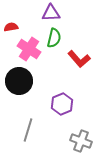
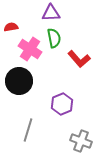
green semicircle: rotated 24 degrees counterclockwise
pink cross: moved 1 px right
